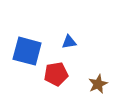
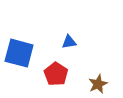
blue square: moved 8 px left, 2 px down
red pentagon: rotated 30 degrees counterclockwise
